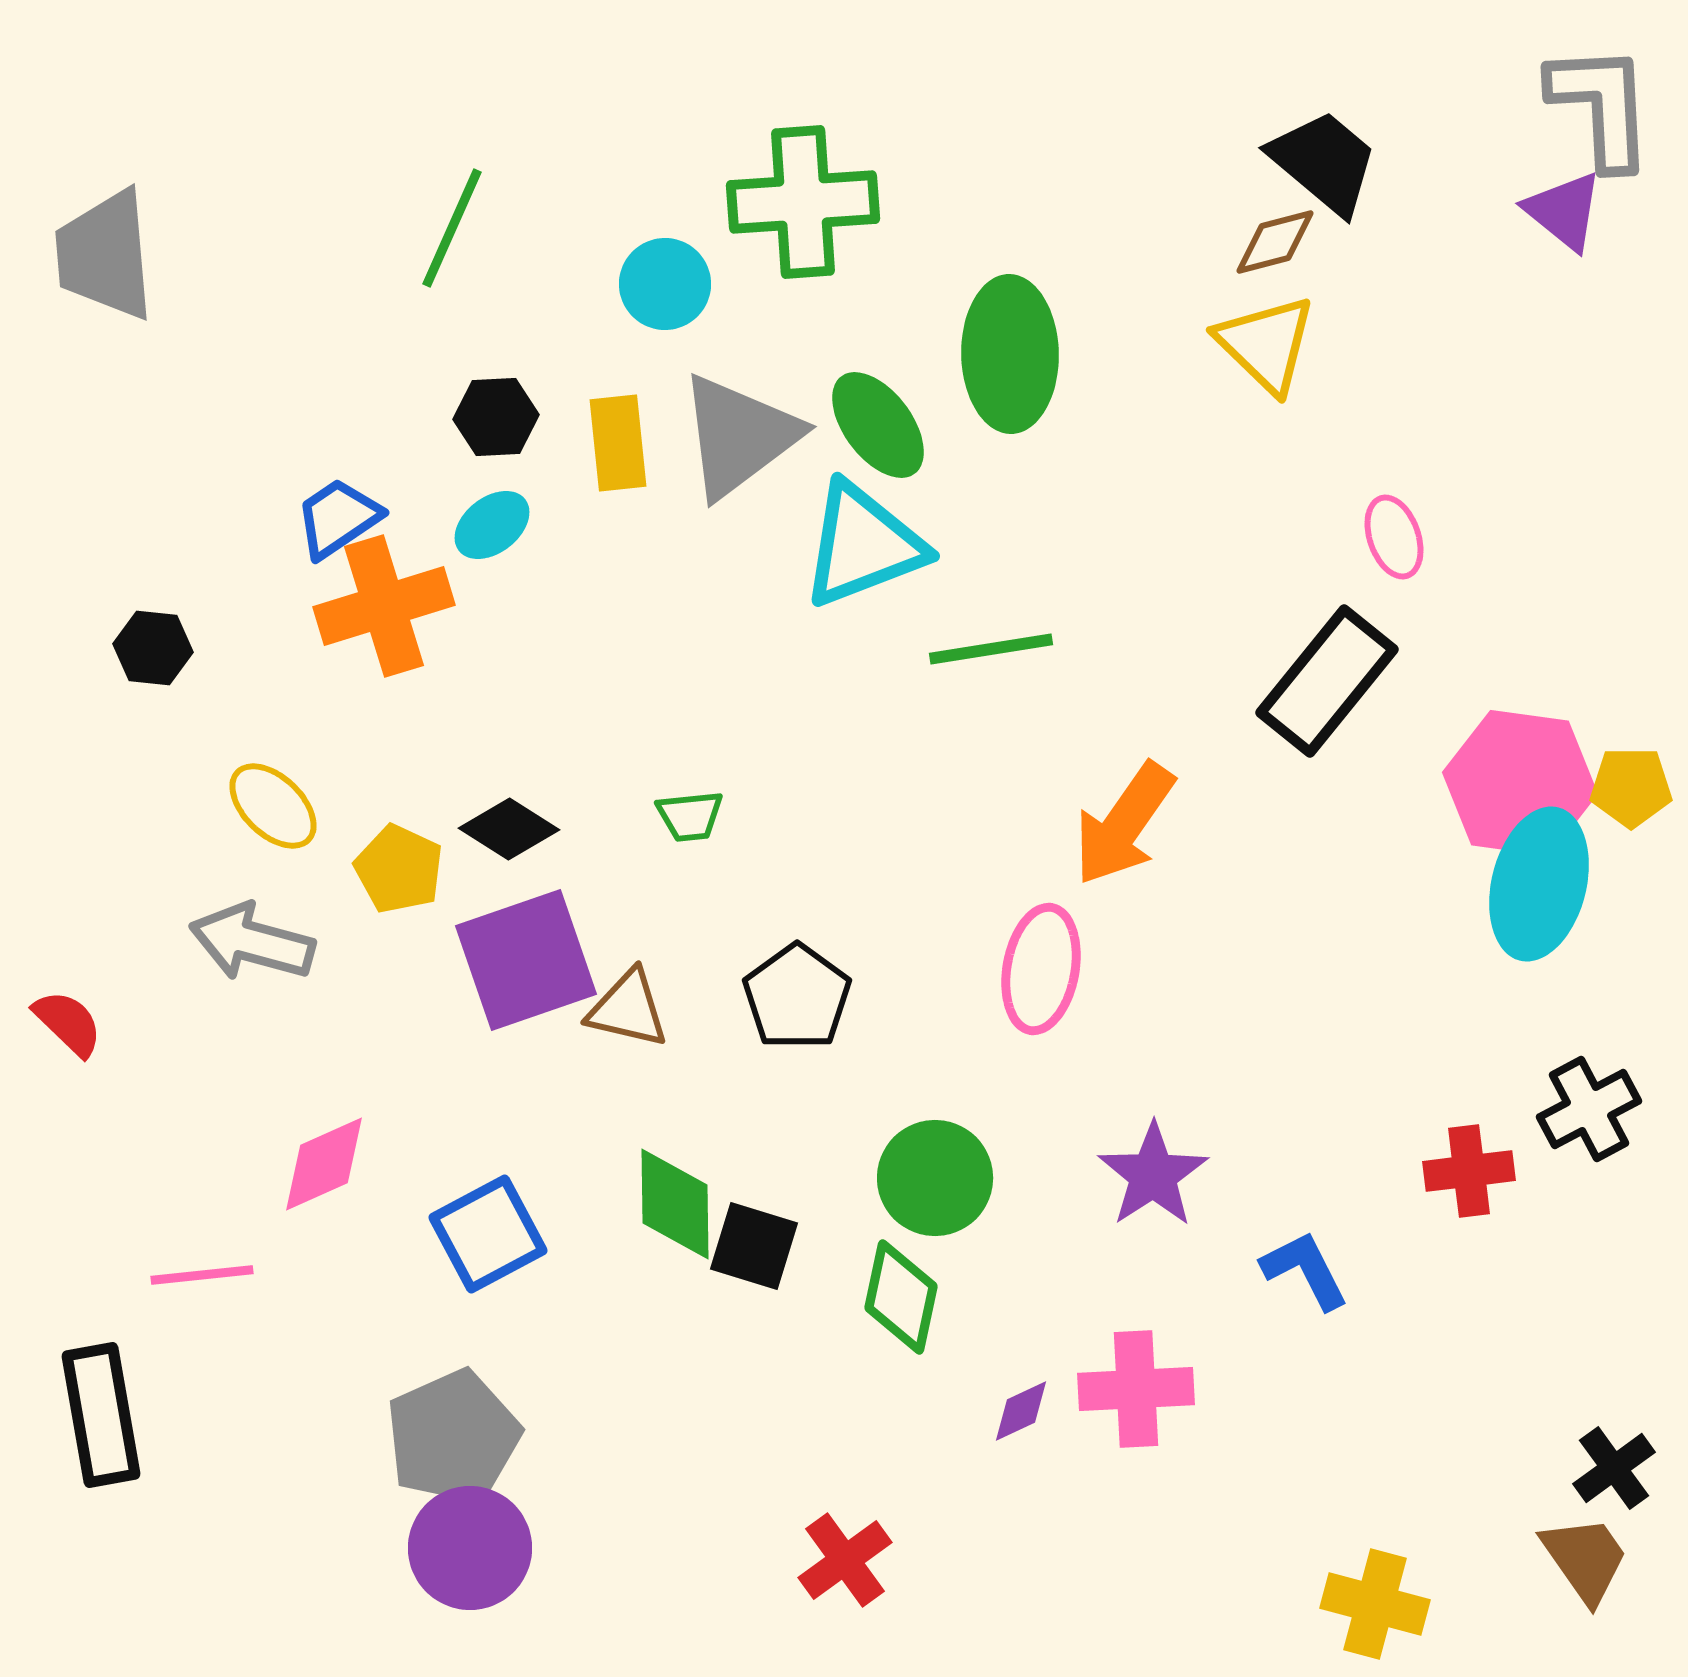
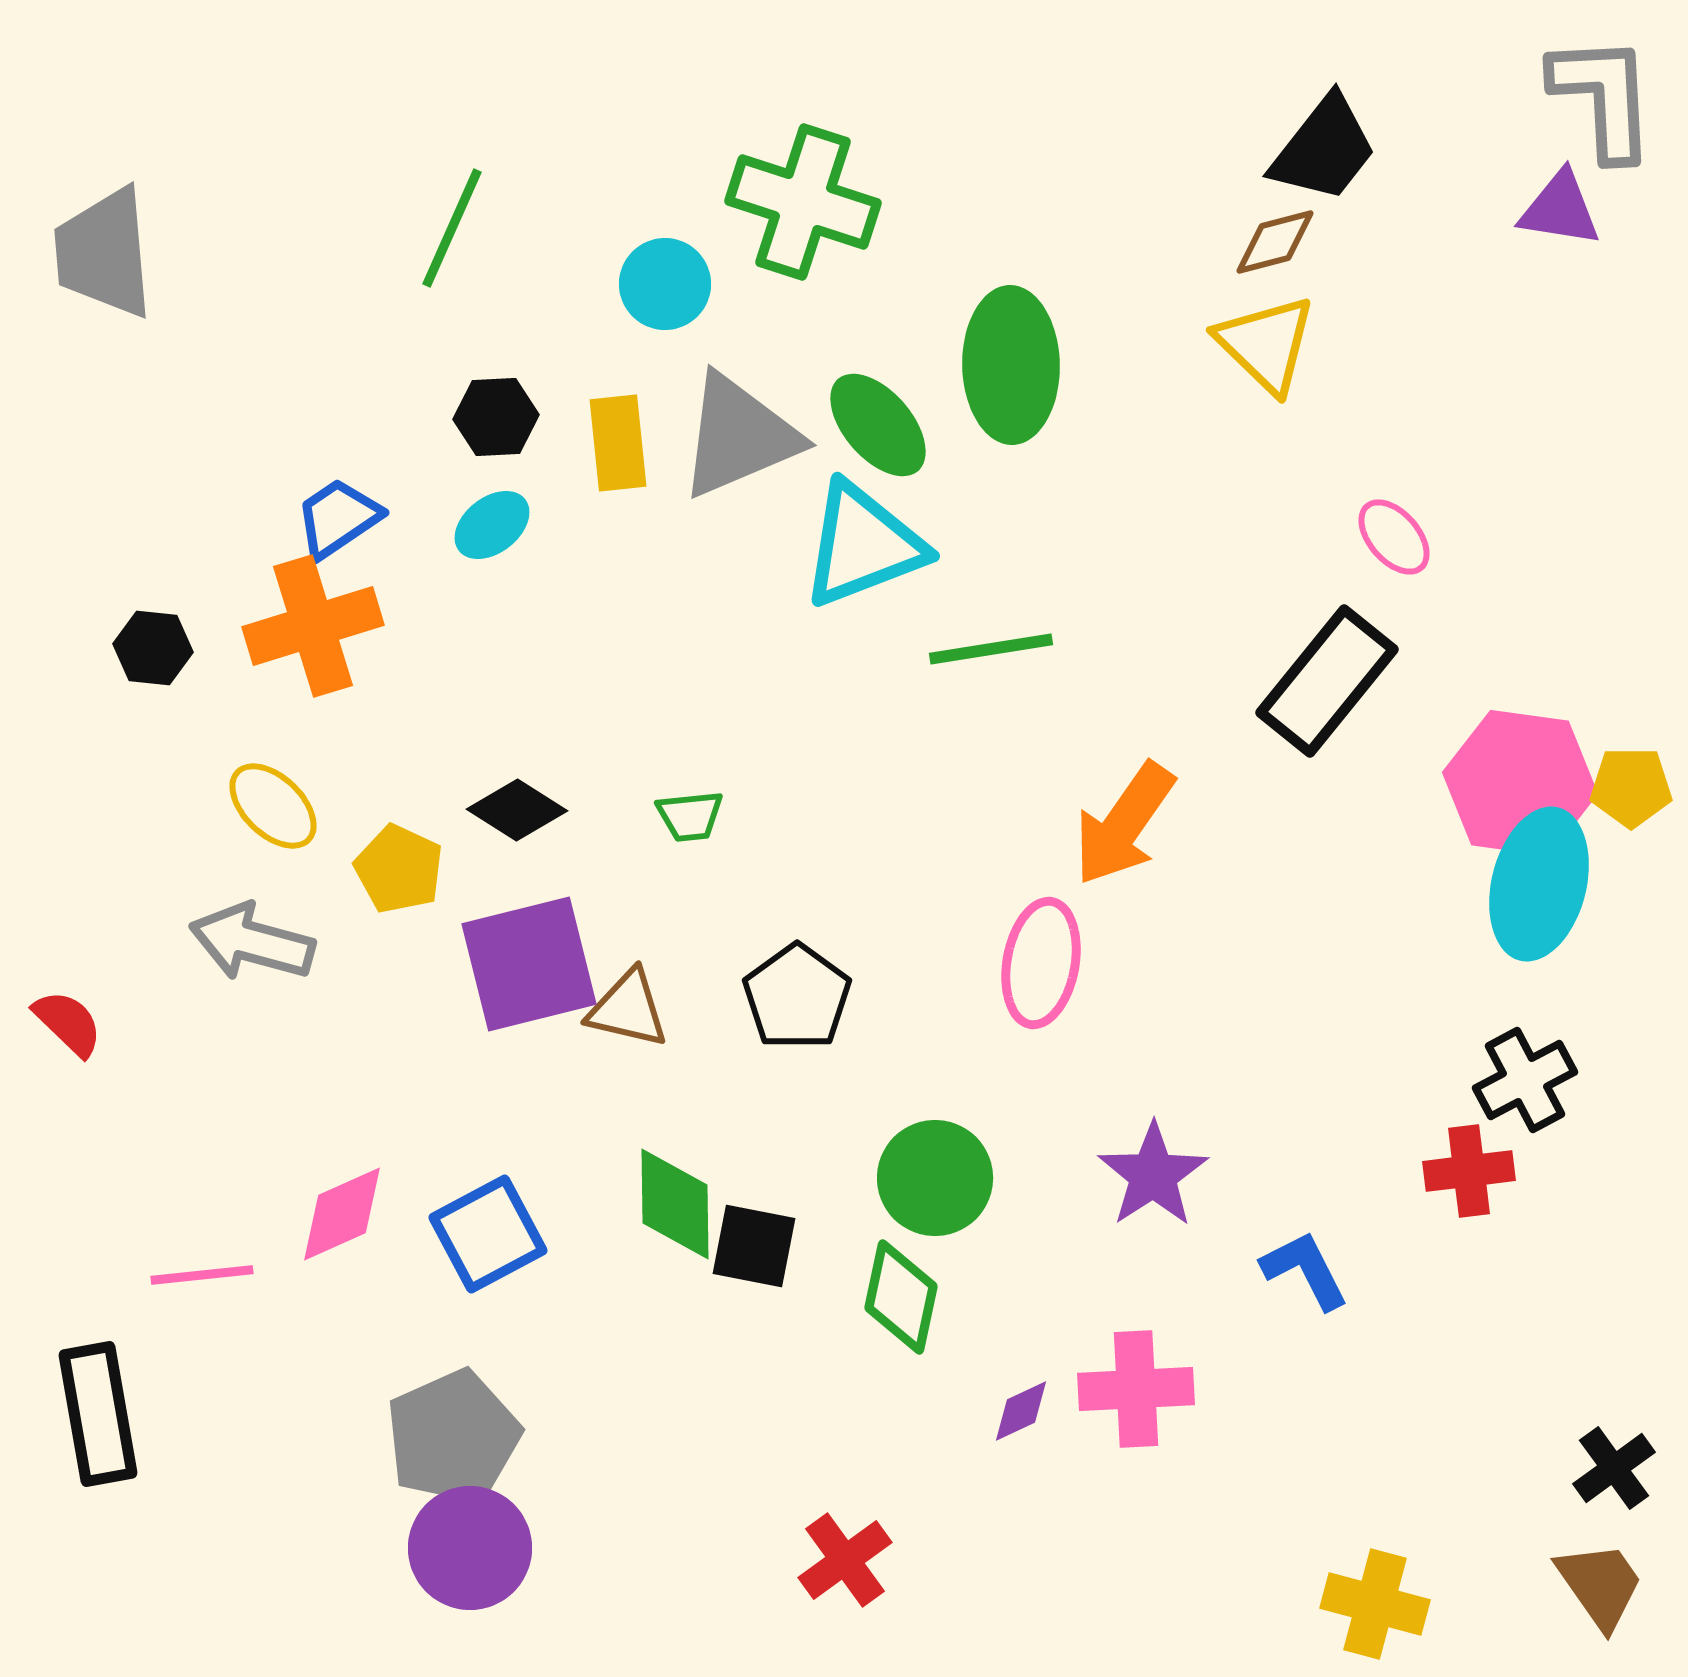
gray L-shape at (1601, 106): moved 2 px right, 9 px up
black trapezoid at (1324, 162): moved 13 px up; rotated 88 degrees clockwise
green cross at (803, 202): rotated 22 degrees clockwise
purple triangle at (1564, 211): moved 4 px left, 2 px up; rotated 30 degrees counterclockwise
gray trapezoid at (105, 255): moved 1 px left, 2 px up
green ellipse at (1010, 354): moved 1 px right, 11 px down
green ellipse at (878, 425): rotated 4 degrees counterclockwise
gray triangle at (739, 436): rotated 14 degrees clockwise
pink ellipse at (1394, 537): rotated 22 degrees counterclockwise
orange cross at (384, 606): moved 71 px left, 20 px down
black diamond at (509, 829): moved 8 px right, 19 px up
purple square at (526, 960): moved 3 px right, 4 px down; rotated 5 degrees clockwise
pink ellipse at (1041, 969): moved 6 px up
black cross at (1589, 1109): moved 64 px left, 29 px up
pink diamond at (324, 1164): moved 18 px right, 50 px down
black square at (754, 1246): rotated 6 degrees counterclockwise
black rectangle at (101, 1415): moved 3 px left, 1 px up
brown trapezoid at (1585, 1559): moved 15 px right, 26 px down
